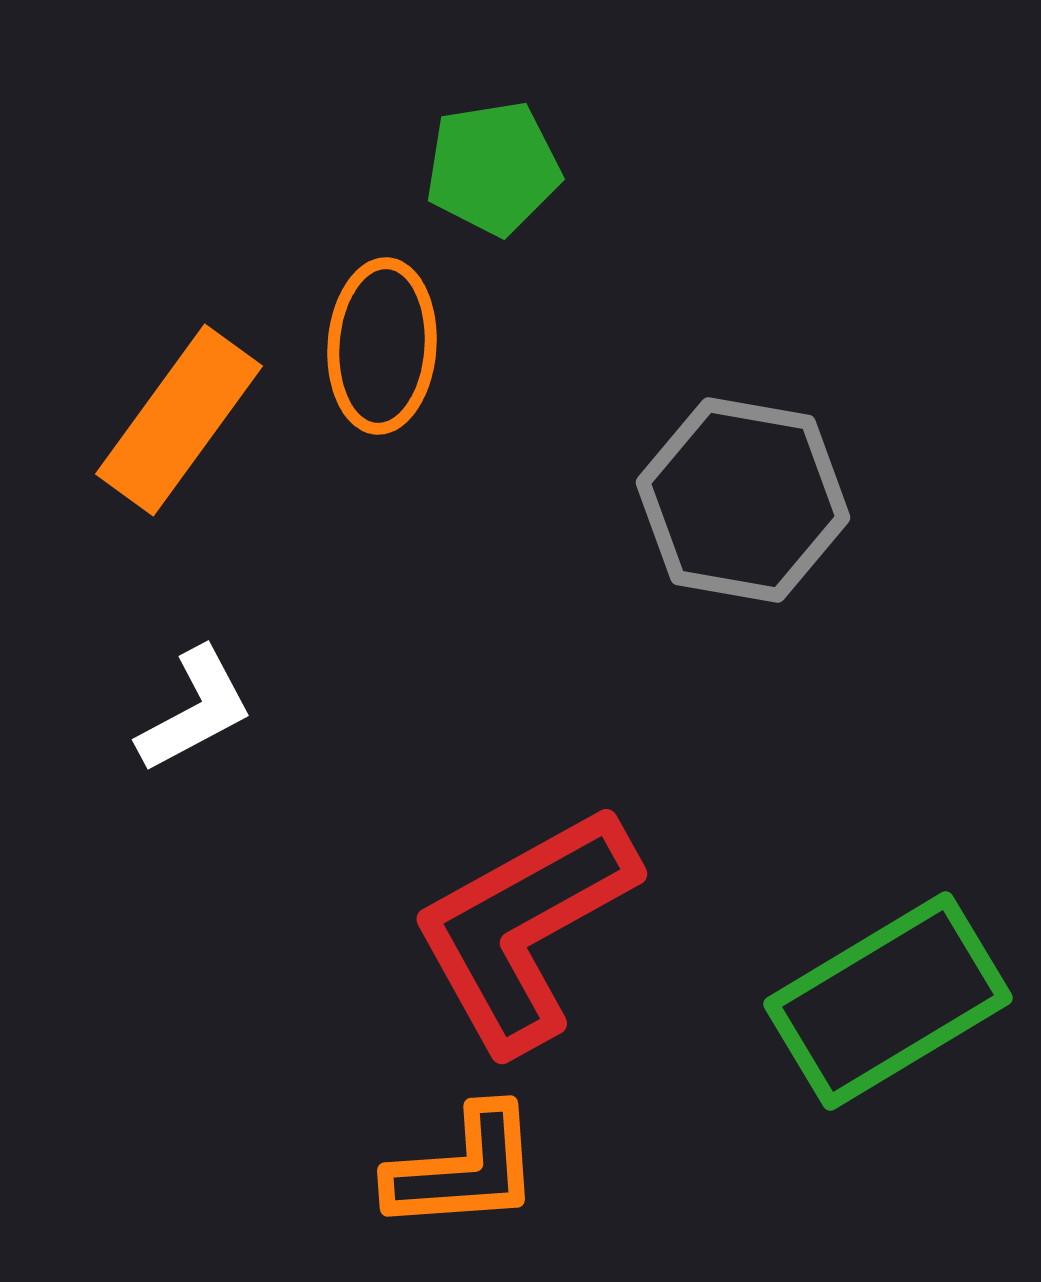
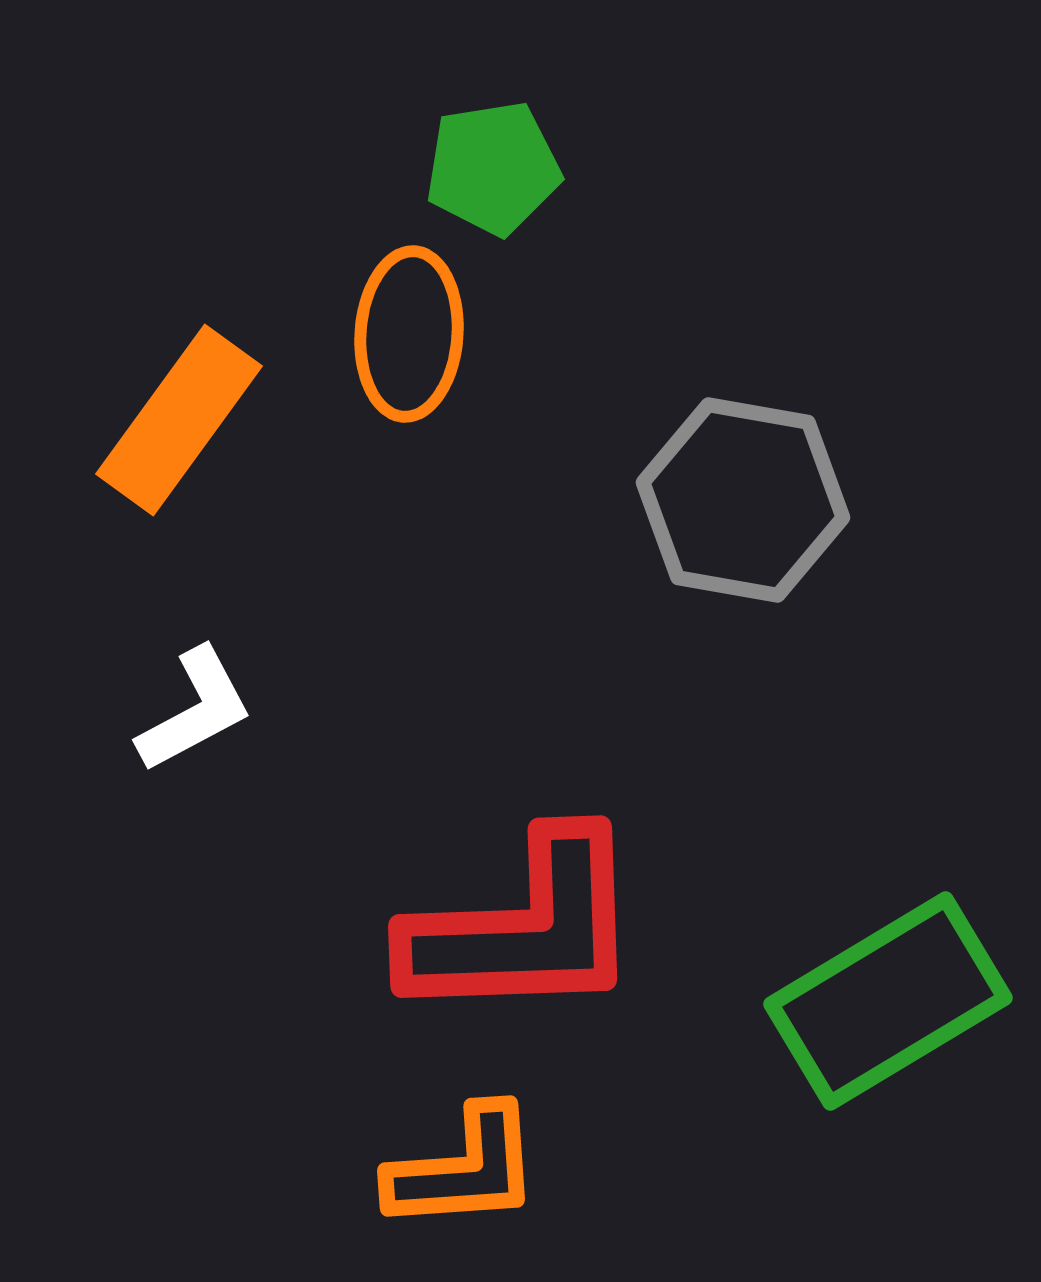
orange ellipse: moved 27 px right, 12 px up
red L-shape: rotated 153 degrees counterclockwise
